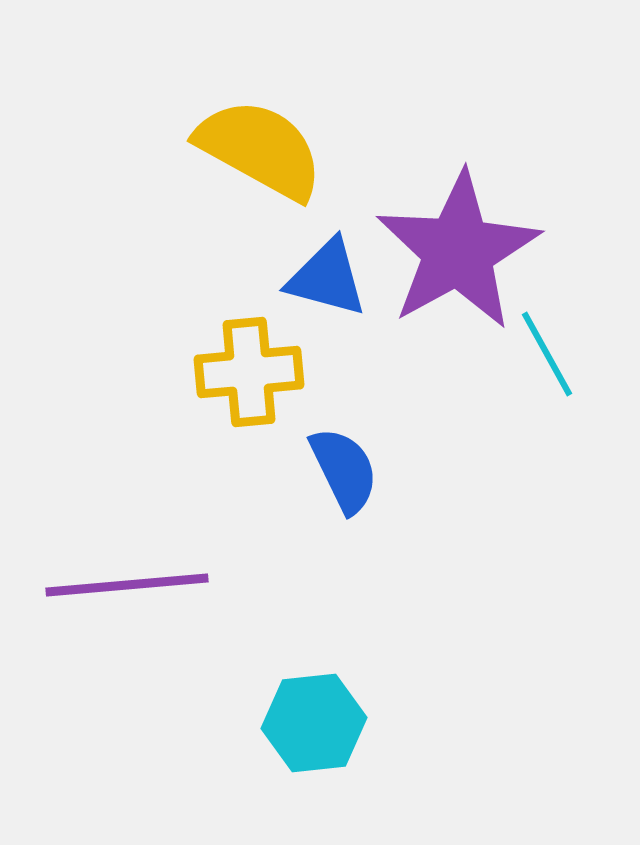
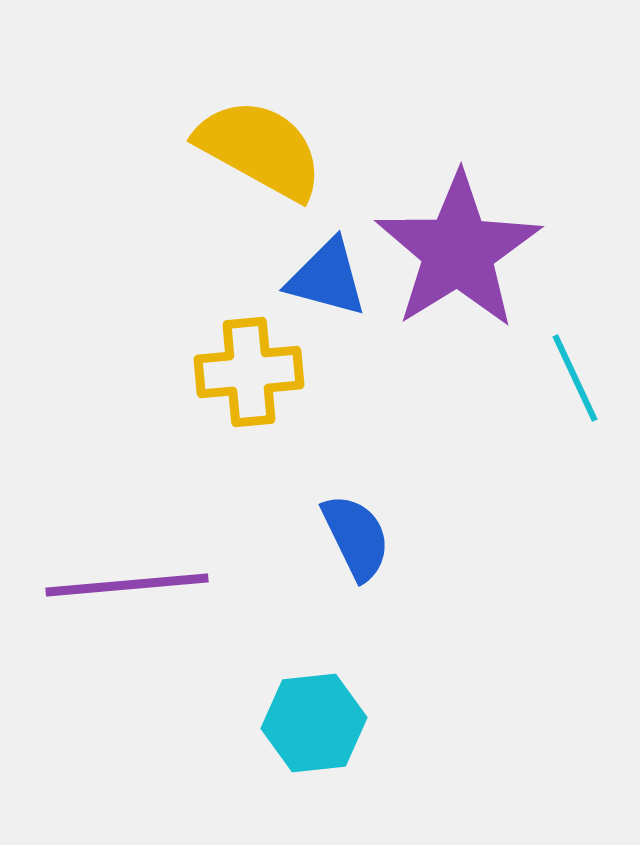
purple star: rotated 3 degrees counterclockwise
cyan line: moved 28 px right, 24 px down; rotated 4 degrees clockwise
blue semicircle: moved 12 px right, 67 px down
